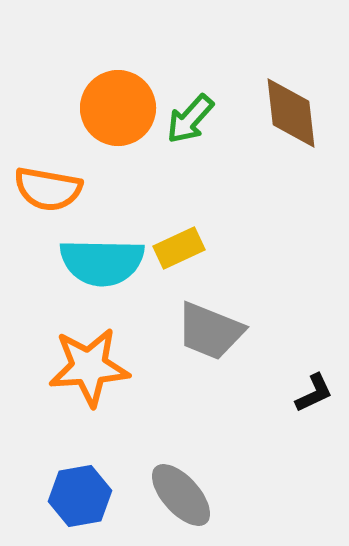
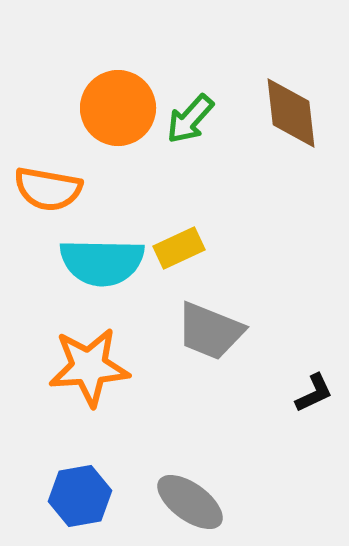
gray ellipse: moved 9 px right, 7 px down; rotated 12 degrees counterclockwise
